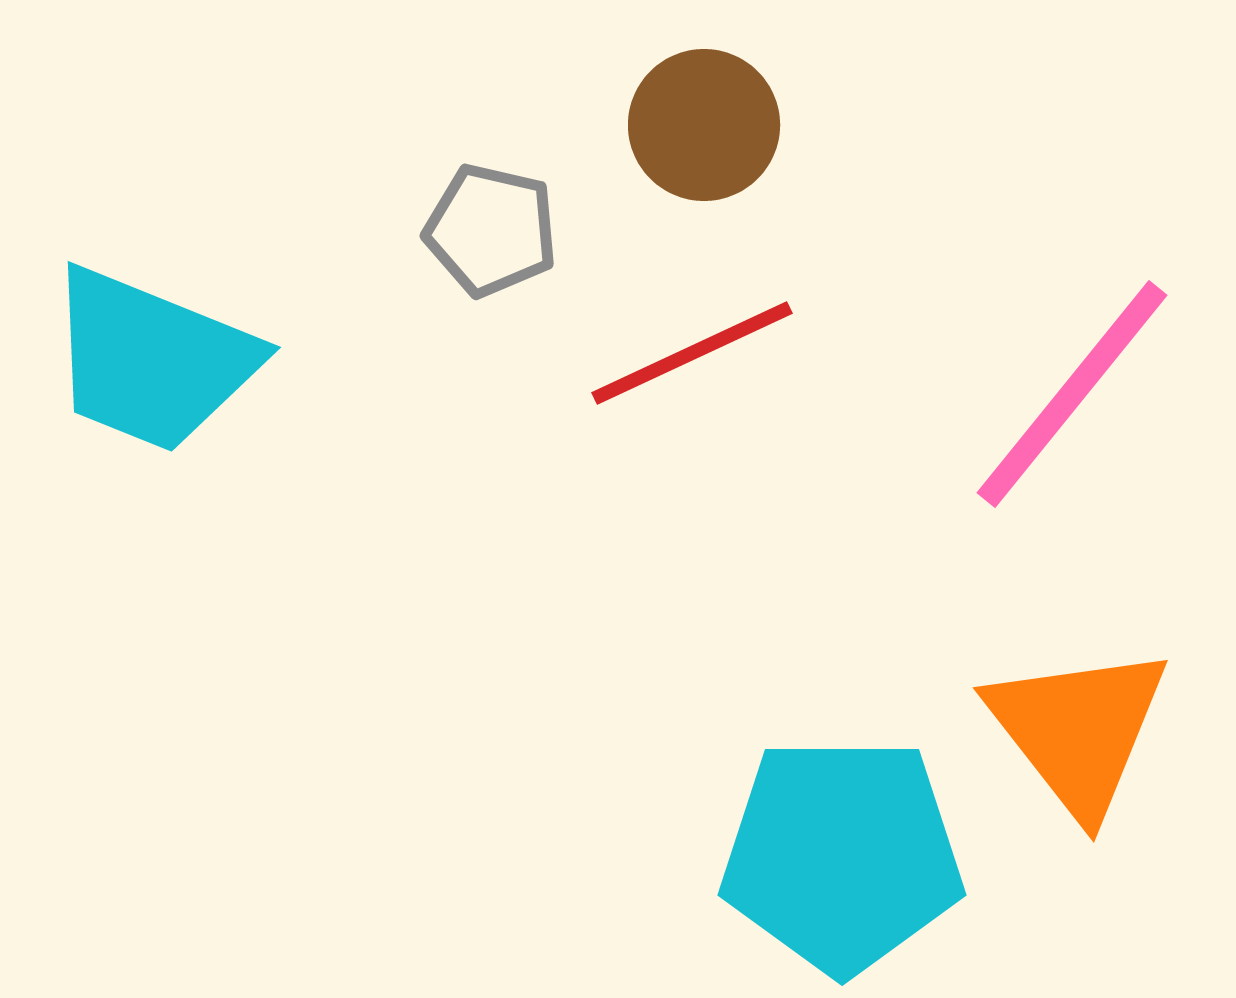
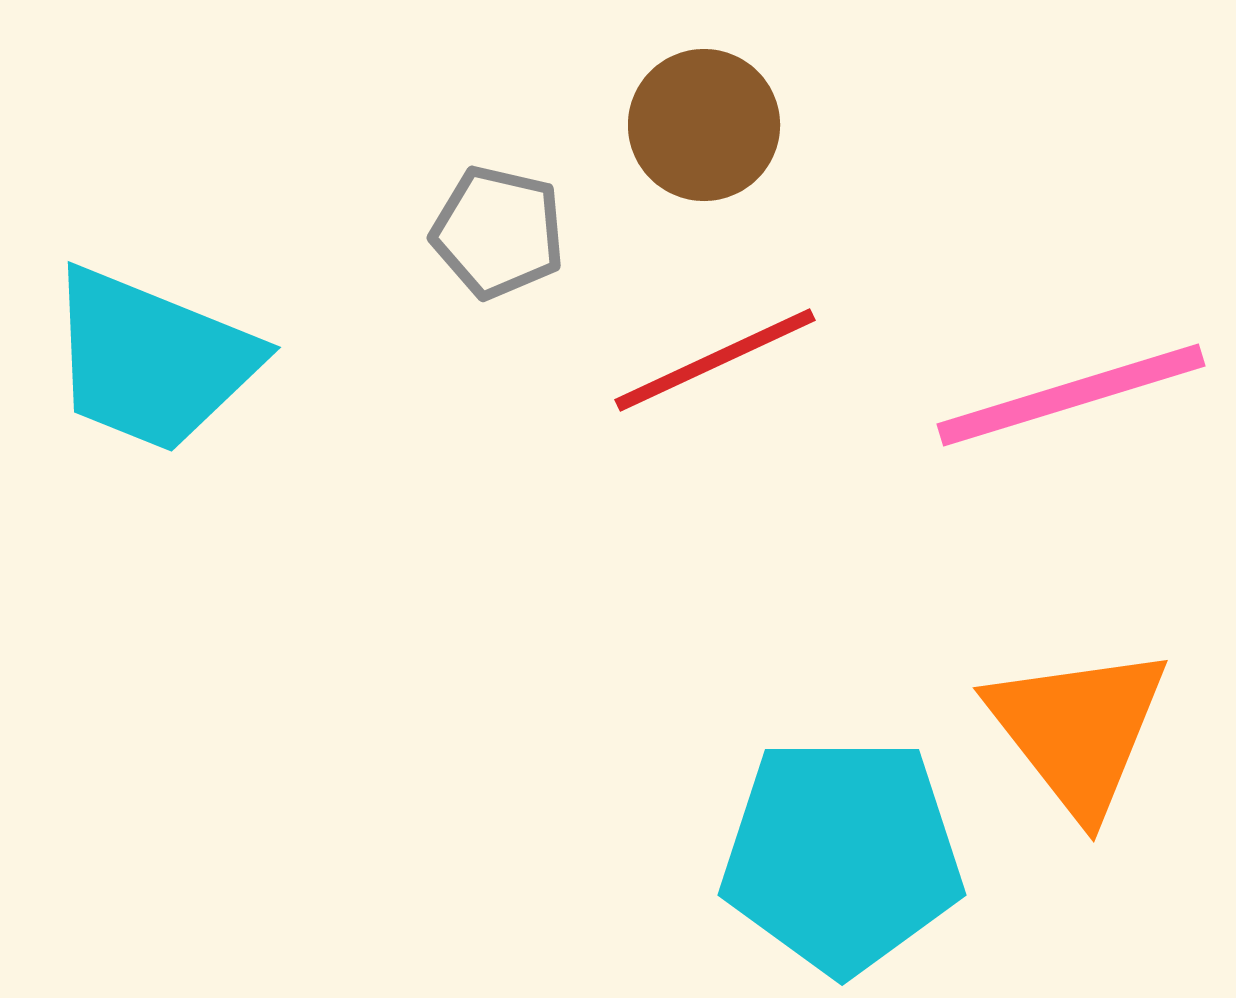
gray pentagon: moved 7 px right, 2 px down
red line: moved 23 px right, 7 px down
pink line: moved 1 px left, 1 px down; rotated 34 degrees clockwise
